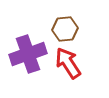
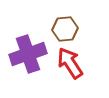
red arrow: moved 2 px right
